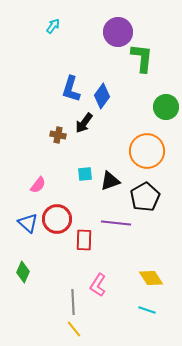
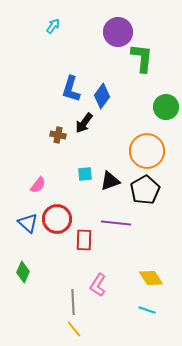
black pentagon: moved 7 px up
